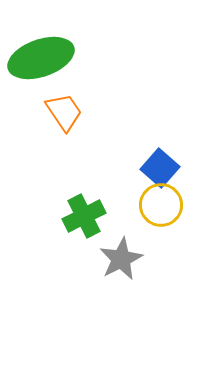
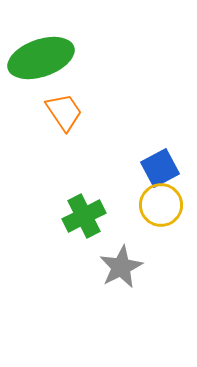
blue square: rotated 21 degrees clockwise
gray star: moved 8 px down
